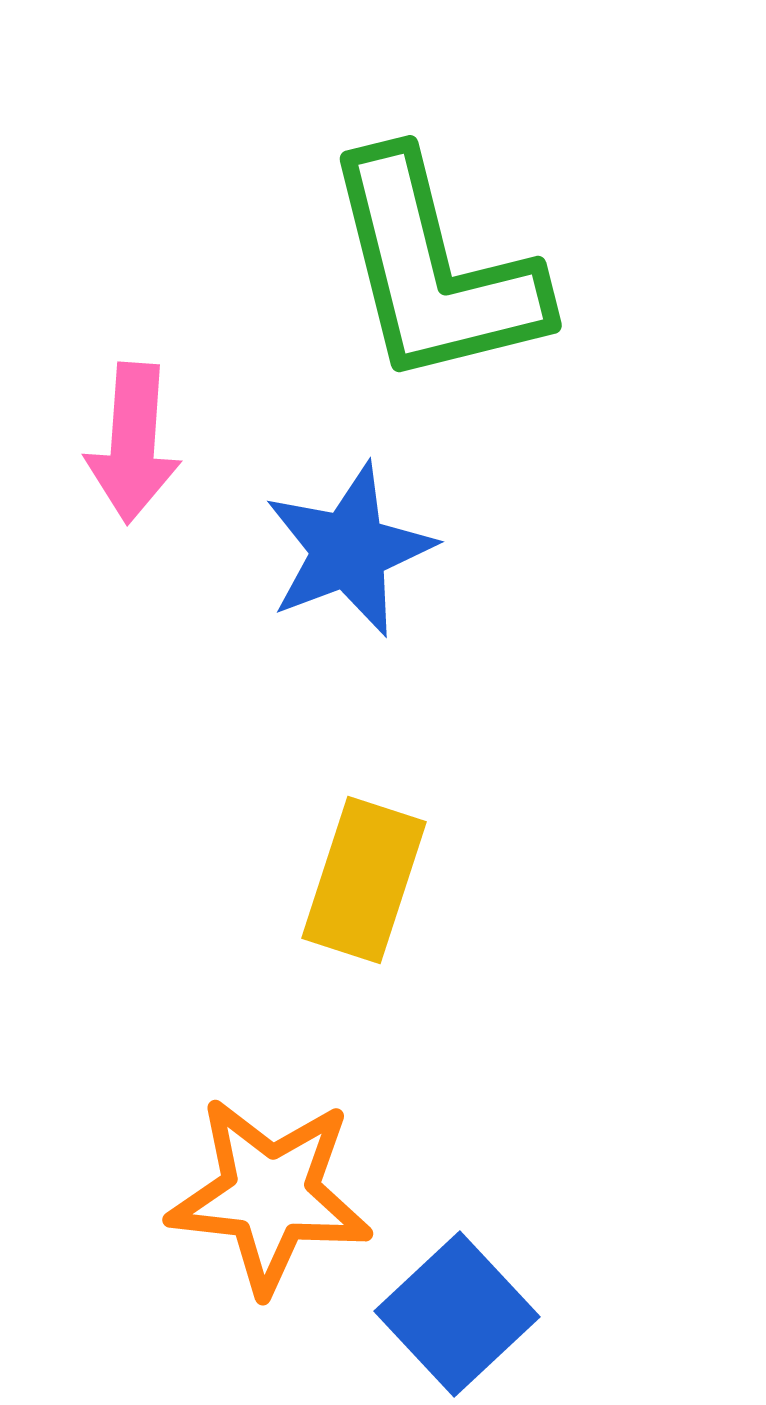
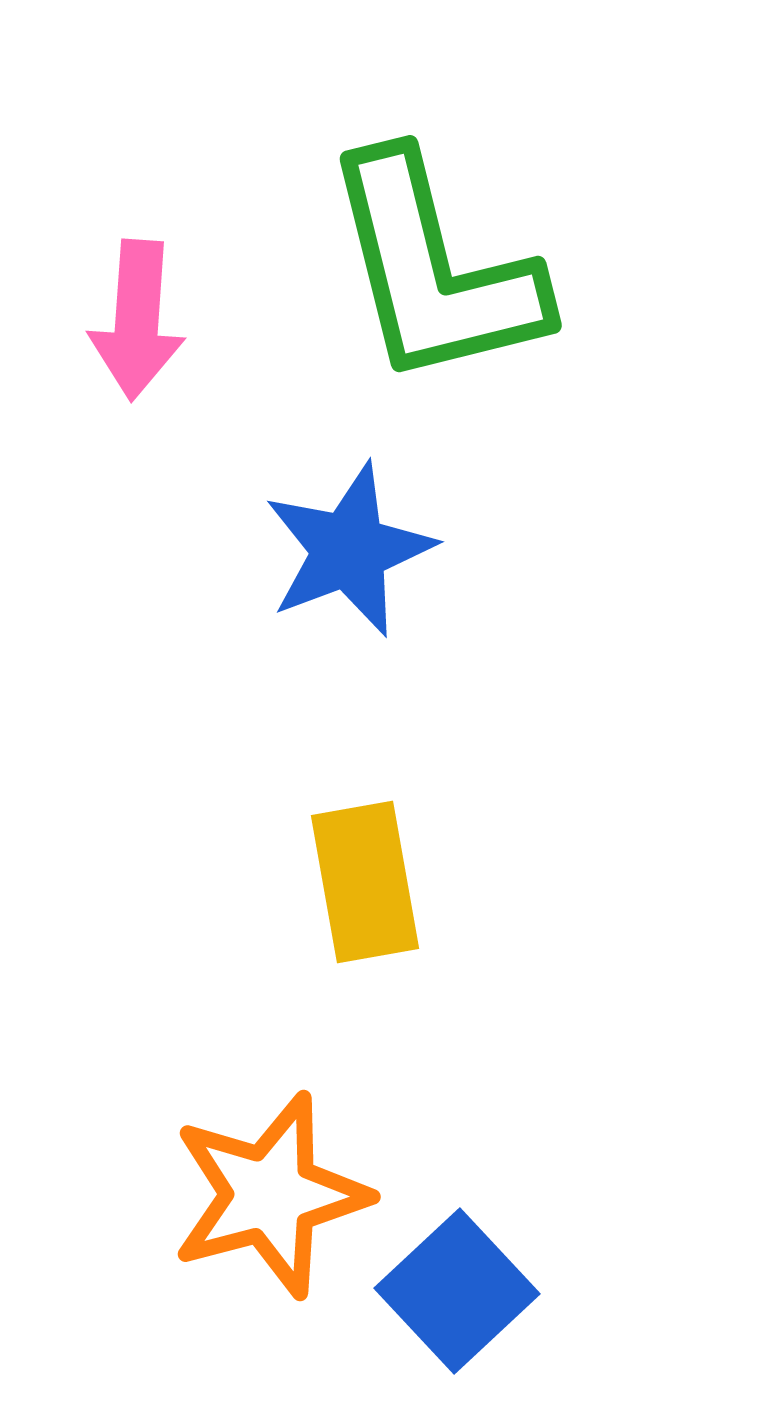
pink arrow: moved 4 px right, 123 px up
yellow rectangle: moved 1 px right, 2 px down; rotated 28 degrees counterclockwise
orange star: rotated 21 degrees counterclockwise
blue square: moved 23 px up
